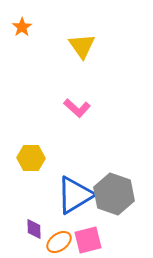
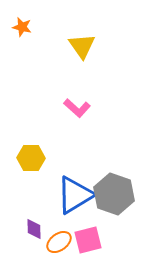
orange star: rotated 24 degrees counterclockwise
